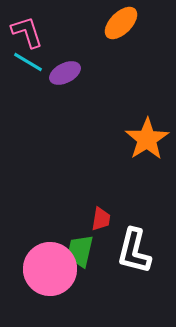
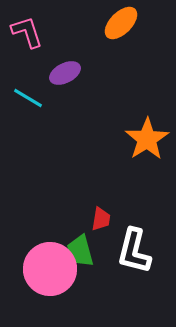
cyan line: moved 36 px down
green trapezoid: rotated 28 degrees counterclockwise
